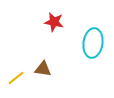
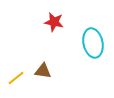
cyan ellipse: rotated 20 degrees counterclockwise
brown triangle: moved 2 px down
